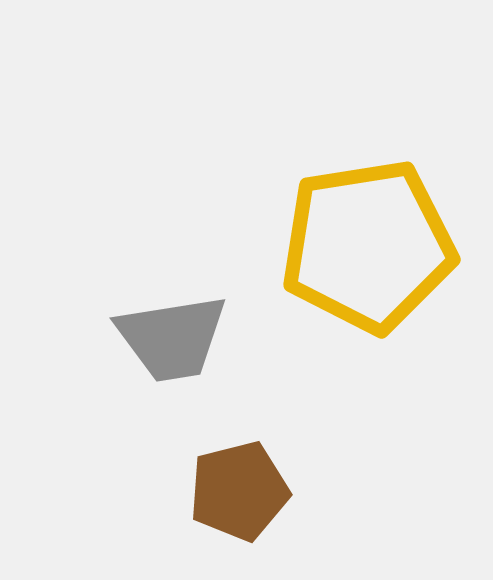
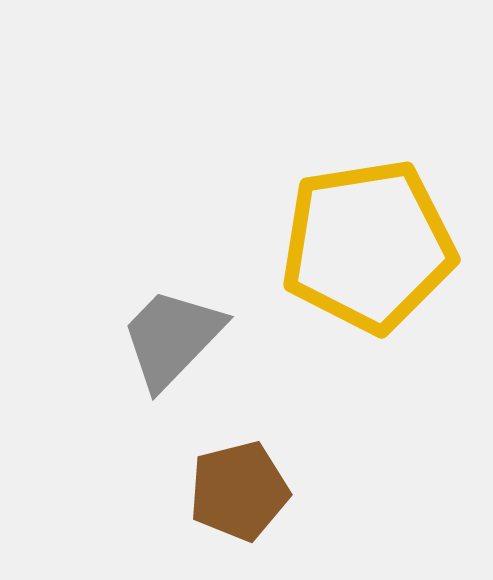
gray trapezoid: rotated 143 degrees clockwise
